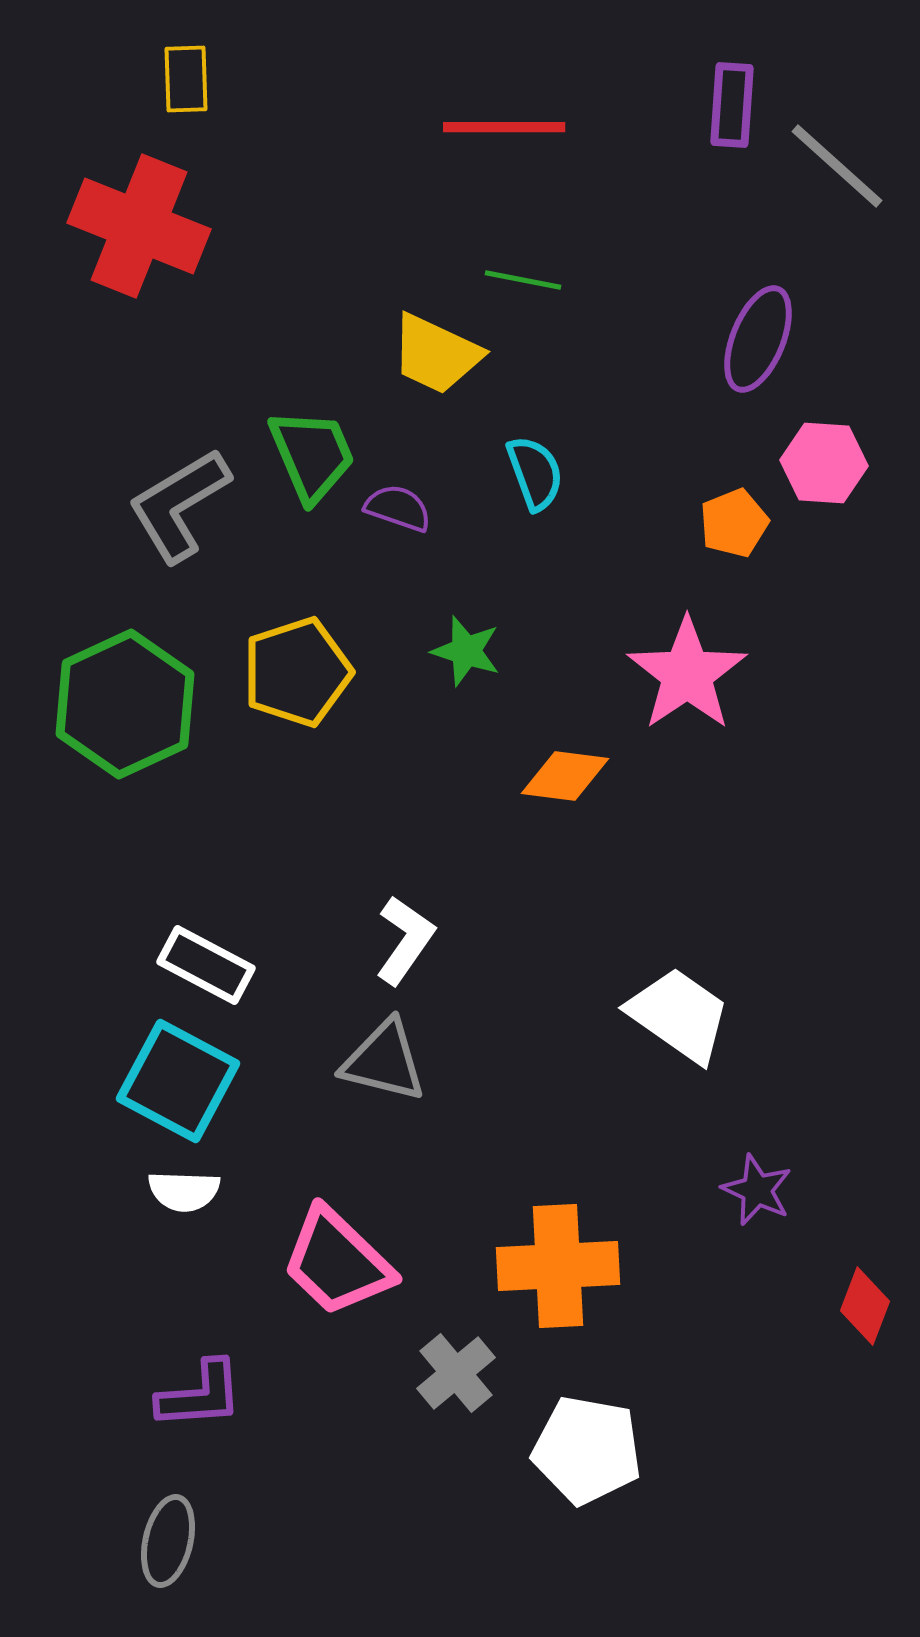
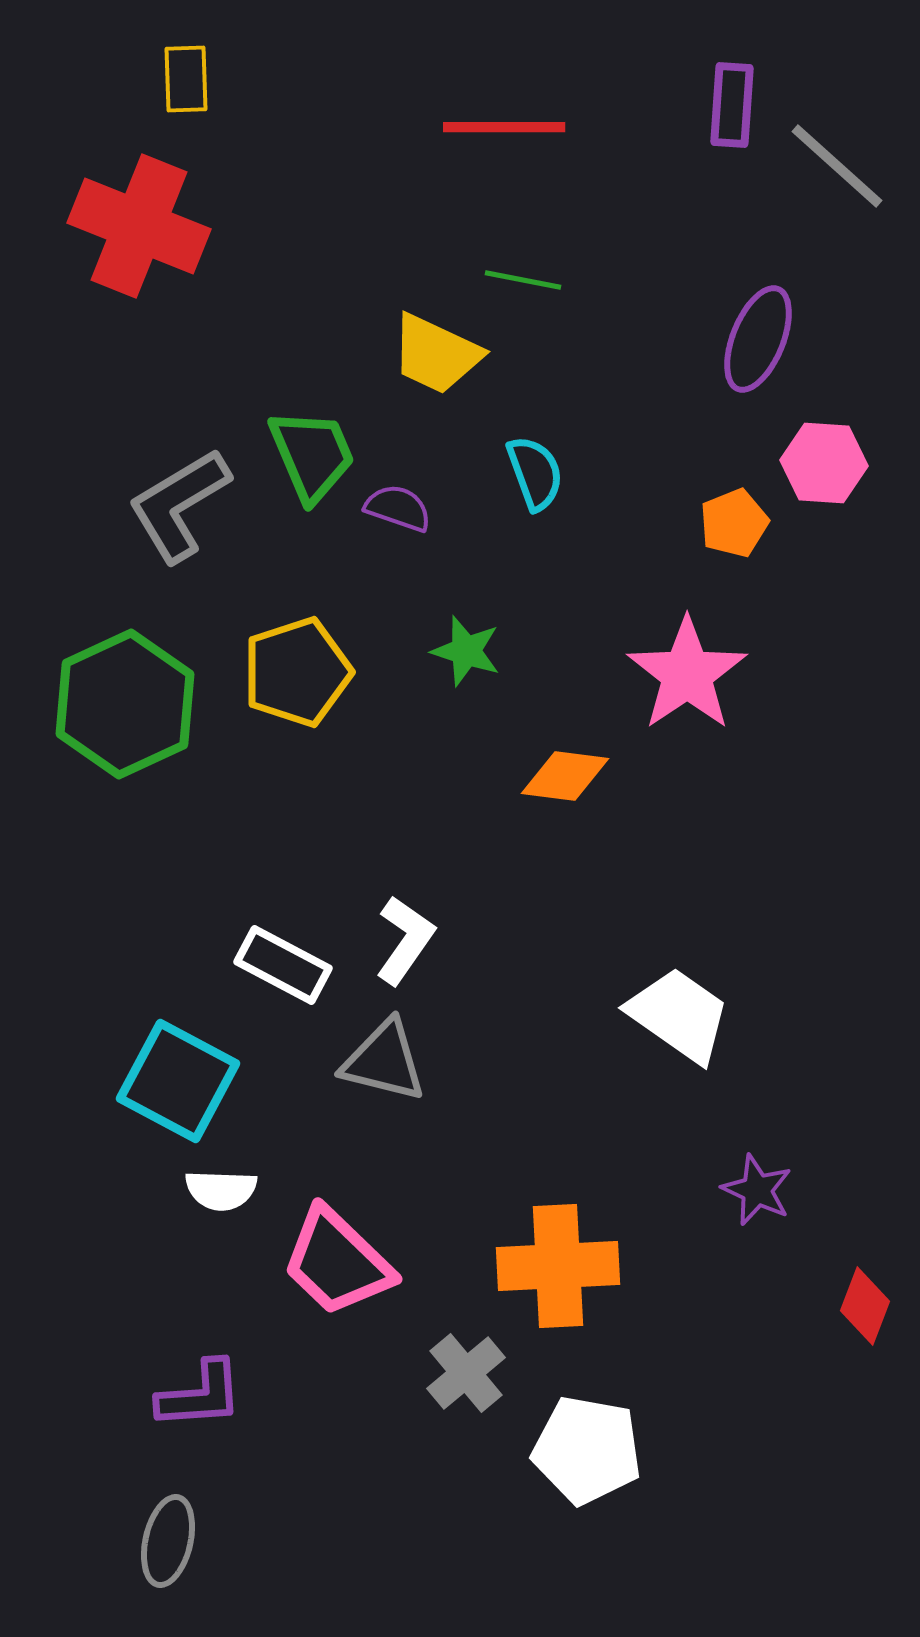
white rectangle: moved 77 px right
white semicircle: moved 37 px right, 1 px up
gray cross: moved 10 px right
